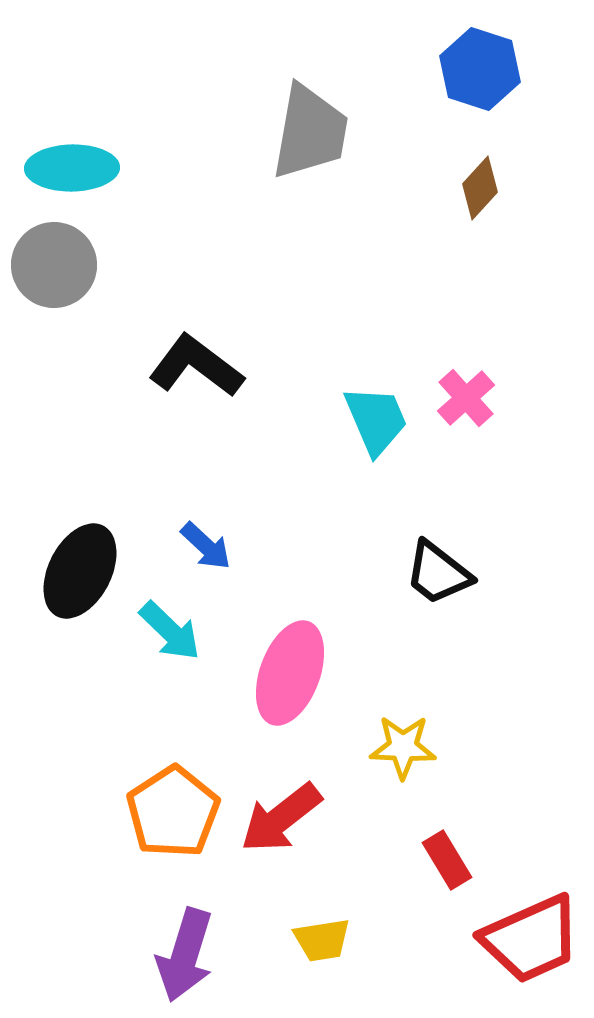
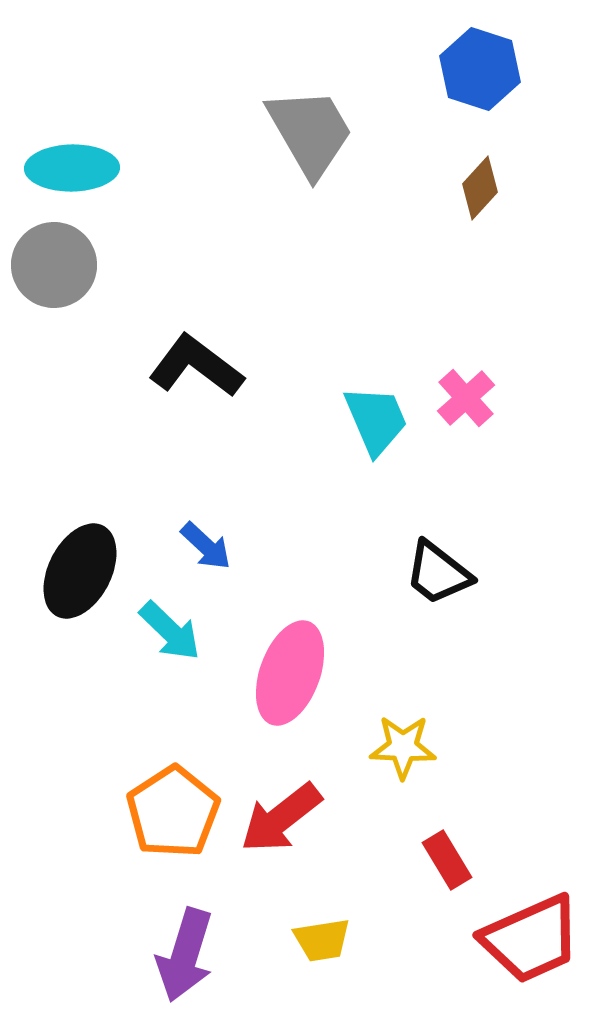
gray trapezoid: rotated 40 degrees counterclockwise
